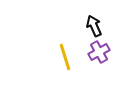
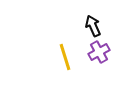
black arrow: moved 1 px left
